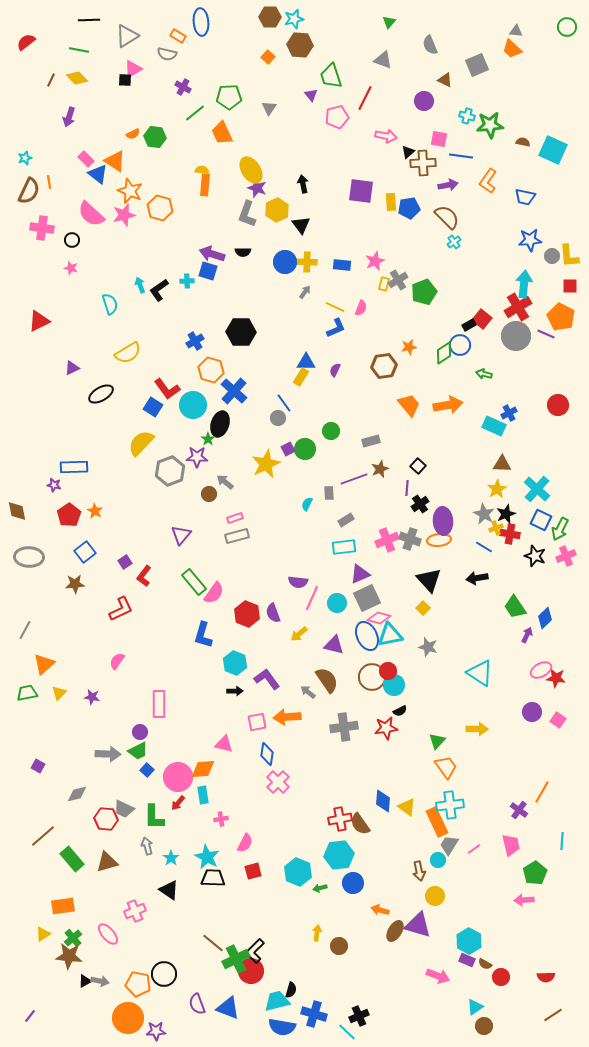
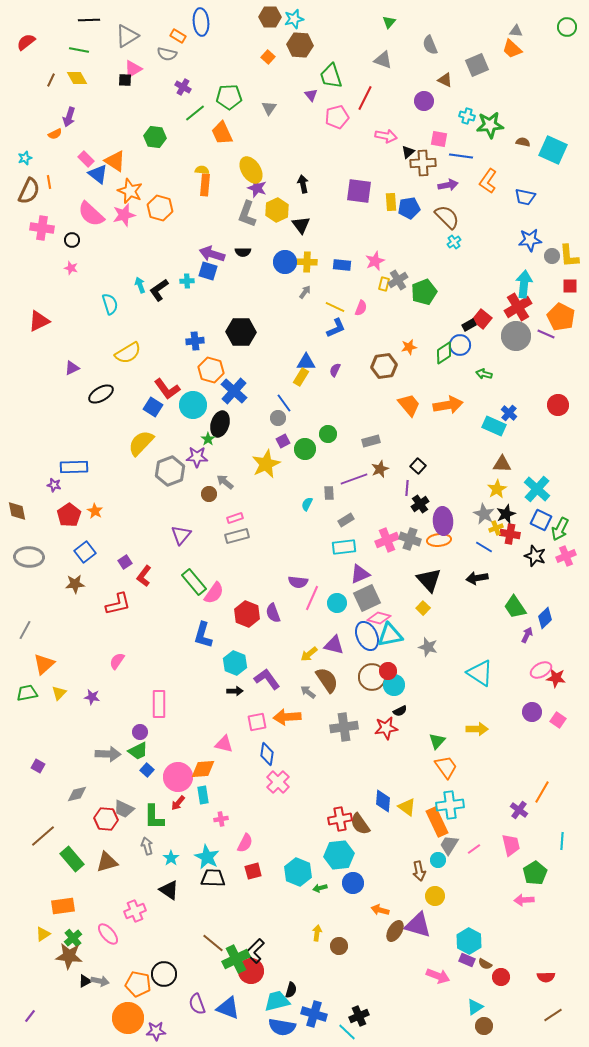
yellow diamond at (77, 78): rotated 15 degrees clockwise
orange semicircle at (133, 134): moved 78 px left
purple square at (361, 191): moved 2 px left
blue cross at (195, 341): rotated 24 degrees clockwise
blue cross at (509, 413): rotated 21 degrees counterclockwise
green circle at (331, 431): moved 3 px left, 3 px down
purple square at (288, 449): moved 5 px left, 8 px up
red L-shape at (121, 609): moved 3 px left, 5 px up; rotated 12 degrees clockwise
yellow arrow at (299, 634): moved 10 px right, 20 px down
